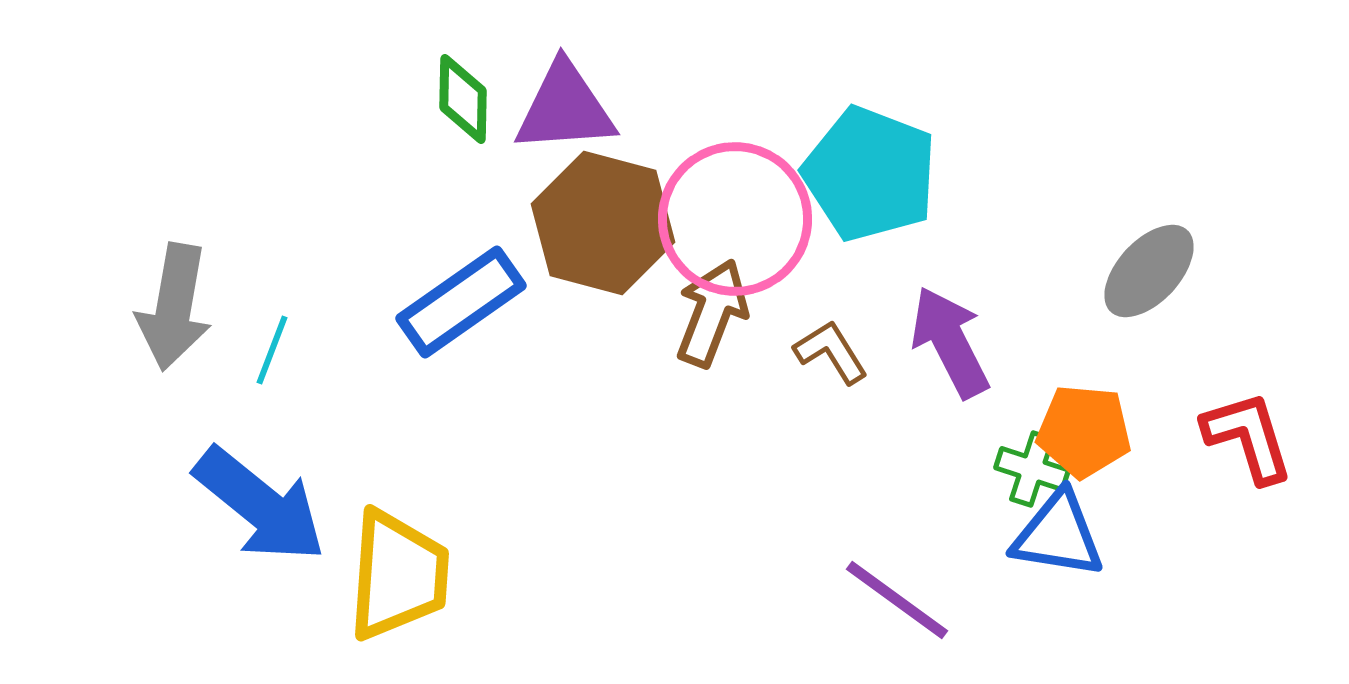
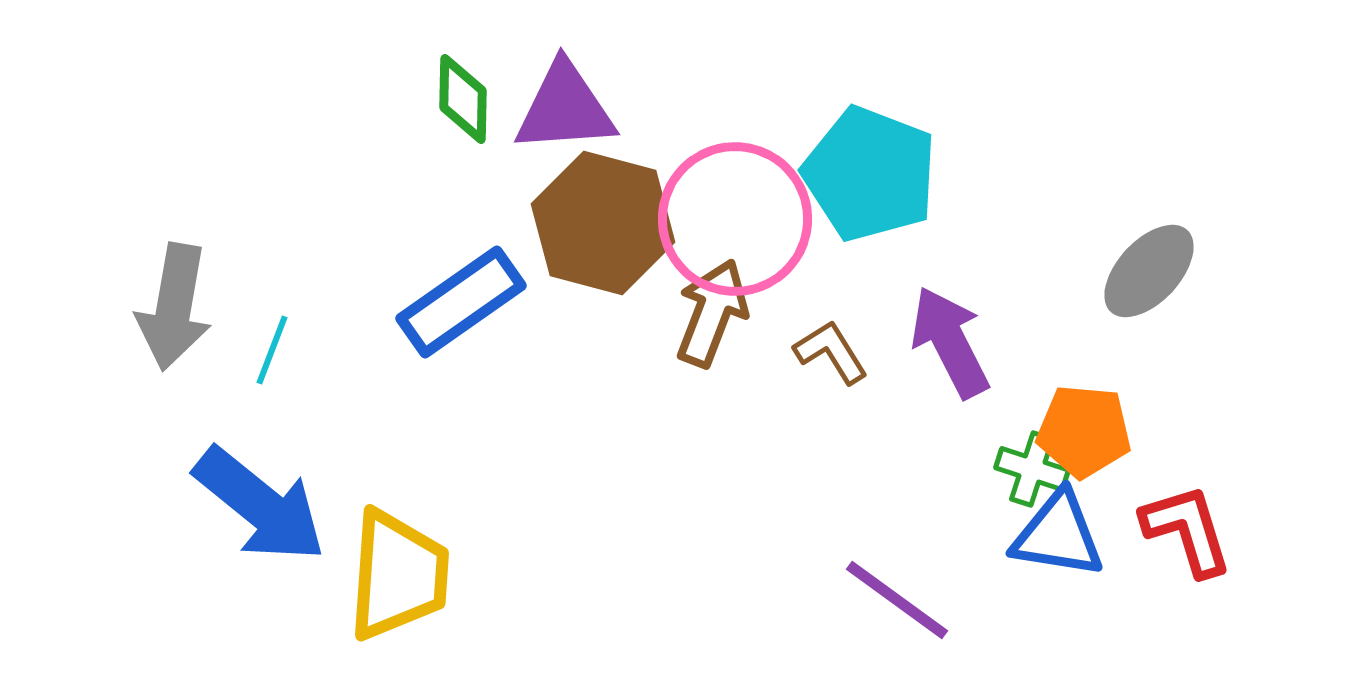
red L-shape: moved 61 px left, 93 px down
